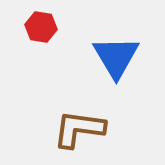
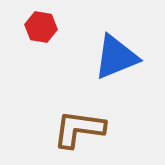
blue triangle: rotated 39 degrees clockwise
